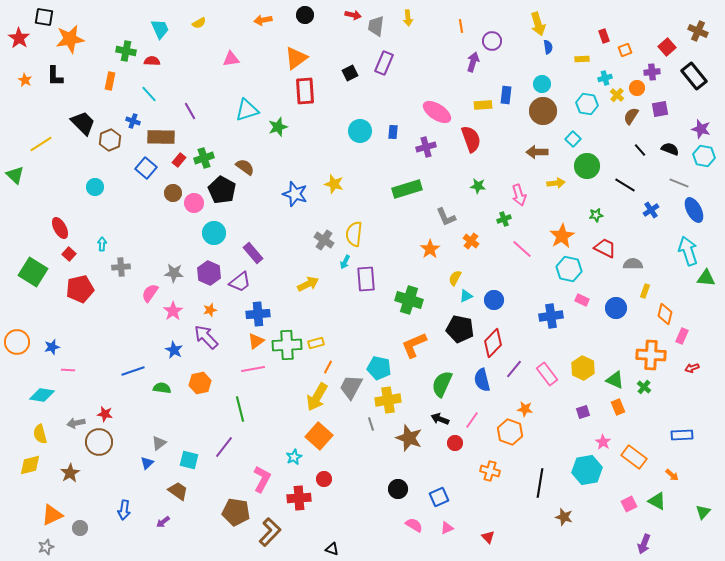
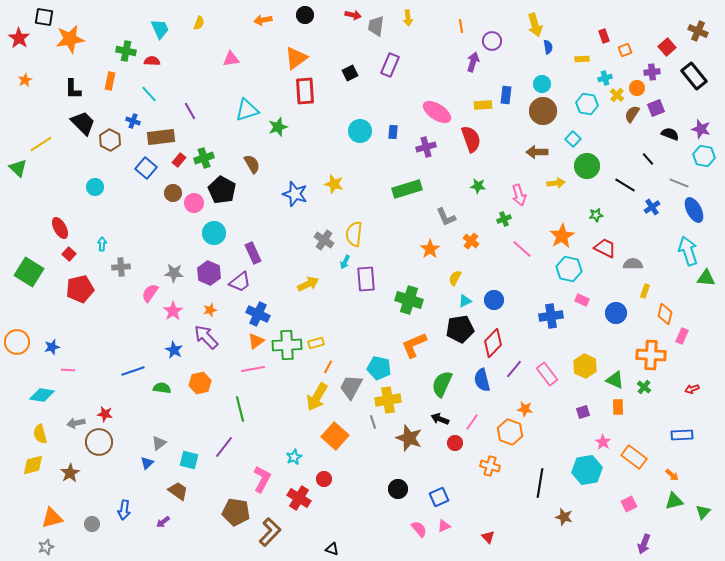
yellow semicircle at (199, 23): rotated 40 degrees counterclockwise
yellow arrow at (538, 24): moved 3 px left, 1 px down
purple rectangle at (384, 63): moved 6 px right, 2 px down
black L-shape at (55, 76): moved 18 px right, 13 px down
orange star at (25, 80): rotated 16 degrees clockwise
purple square at (660, 109): moved 4 px left, 1 px up; rotated 12 degrees counterclockwise
brown semicircle at (631, 116): moved 1 px right, 2 px up
brown rectangle at (161, 137): rotated 8 degrees counterclockwise
brown hexagon at (110, 140): rotated 10 degrees counterclockwise
black semicircle at (670, 149): moved 15 px up
black line at (640, 150): moved 8 px right, 9 px down
brown semicircle at (245, 167): moved 7 px right, 3 px up; rotated 24 degrees clockwise
green triangle at (15, 175): moved 3 px right, 7 px up
blue cross at (651, 210): moved 1 px right, 3 px up
purple rectangle at (253, 253): rotated 15 degrees clockwise
green square at (33, 272): moved 4 px left
cyan triangle at (466, 296): moved 1 px left, 5 px down
blue circle at (616, 308): moved 5 px down
blue cross at (258, 314): rotated 30 degrees clockwise
black pentagon at (460, 329): rotated 20 degrees counterclockwise
yellow hexagon at (583, 368): moved 2 px right, 2 px up
red arrow at (692, 368): moved 21 px down
orange rectangle at (618, 407): rotated 21 degrees clockwise
pink line at (472, 420): moved 2 px down
gray line at (371, 424): moved 2 px right, 2 px up
orange square at (319, 436): moved 16 px right
yellow diamond at (30, 465): moved 3 px right
orange cross at (490, 471): moved 5 px up
red cross at (299, 498): rotated 35 degrees clockwise
green triangle at (657, 501): moved 17 px right; rotated 42 degrees counterclockwise
orange triangle at (52, 515): moved 3 px down; rotated 10 degrees clockwise
pink semicircle at (414, 525): moved 5 px right, 4 px down; rotated 18 degrees clockwise
gray circle at (80, 528): moved 12 px right, 4 px up
pink triangle at (447, 528): moved 3 px left, 2 px up
